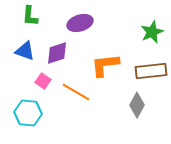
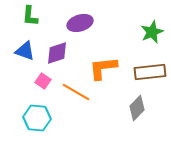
orange L-shape: moved 2 px left, 3 px down
brown rectangle: moved 1 px left, 1 px down
gray diamond: moved 3 px down; rotated 15 degrees clockwise
cyan hexagon: moved 9 px right, 5 px down
